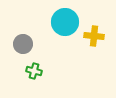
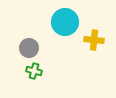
yellow cross: moved 4 px down
gray circle: moved 6 px right, 4 px down
